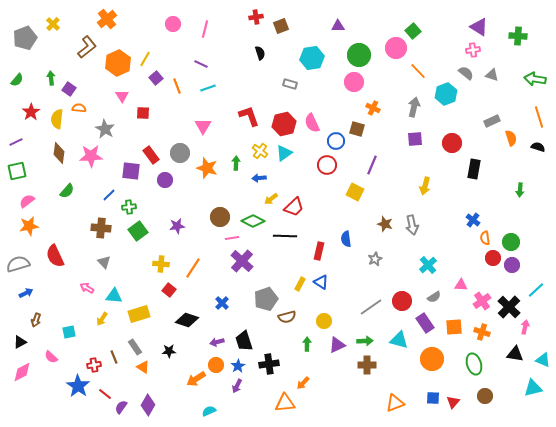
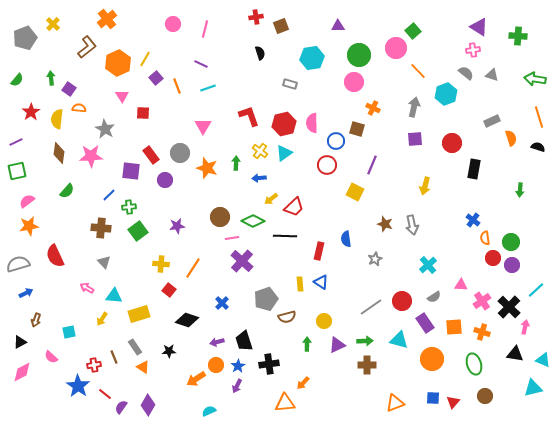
pink semicircle at (312, 123): rotated 24 degrees clockwise
yellow rectangle at (300, 284): rotated 32 degrees counterclockwise
